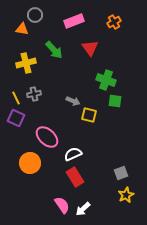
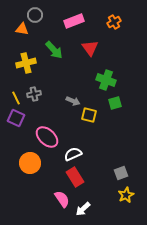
green square: moved 2 px down; rotated 24 degrees counterclockwise
pink semicircle: moved 6 px up
